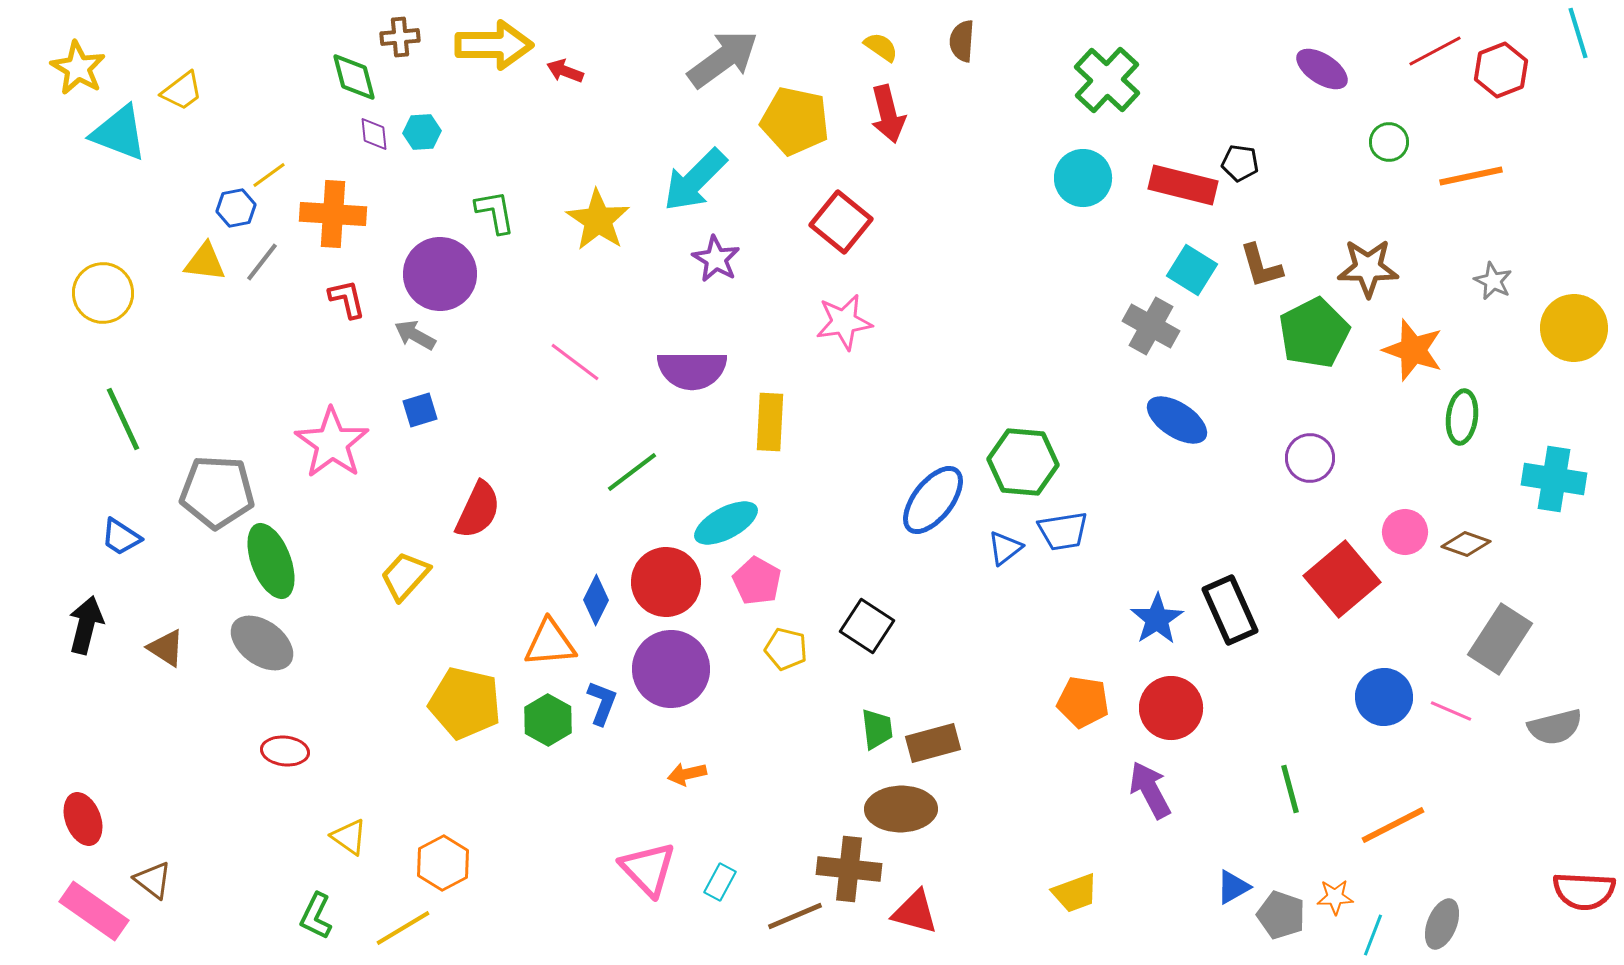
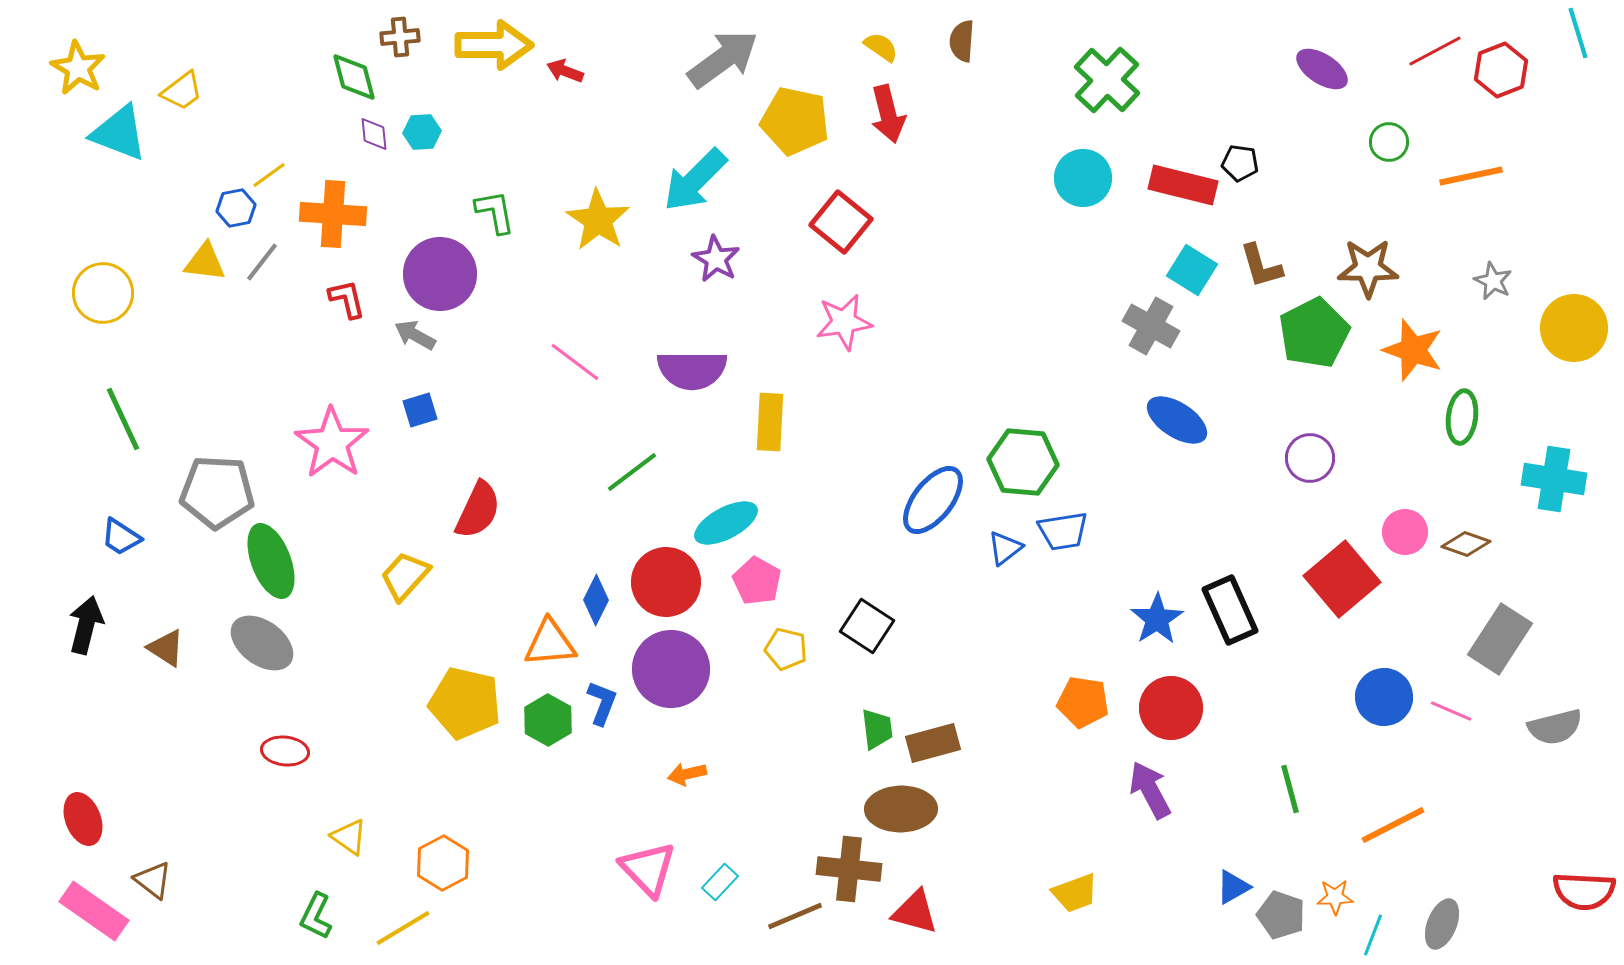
cyan rectangle at (720, 882): rotated 15 degrees clockwise
